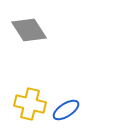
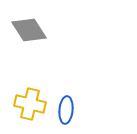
blue ellipse: rotated 52 degrees counterclockwise
